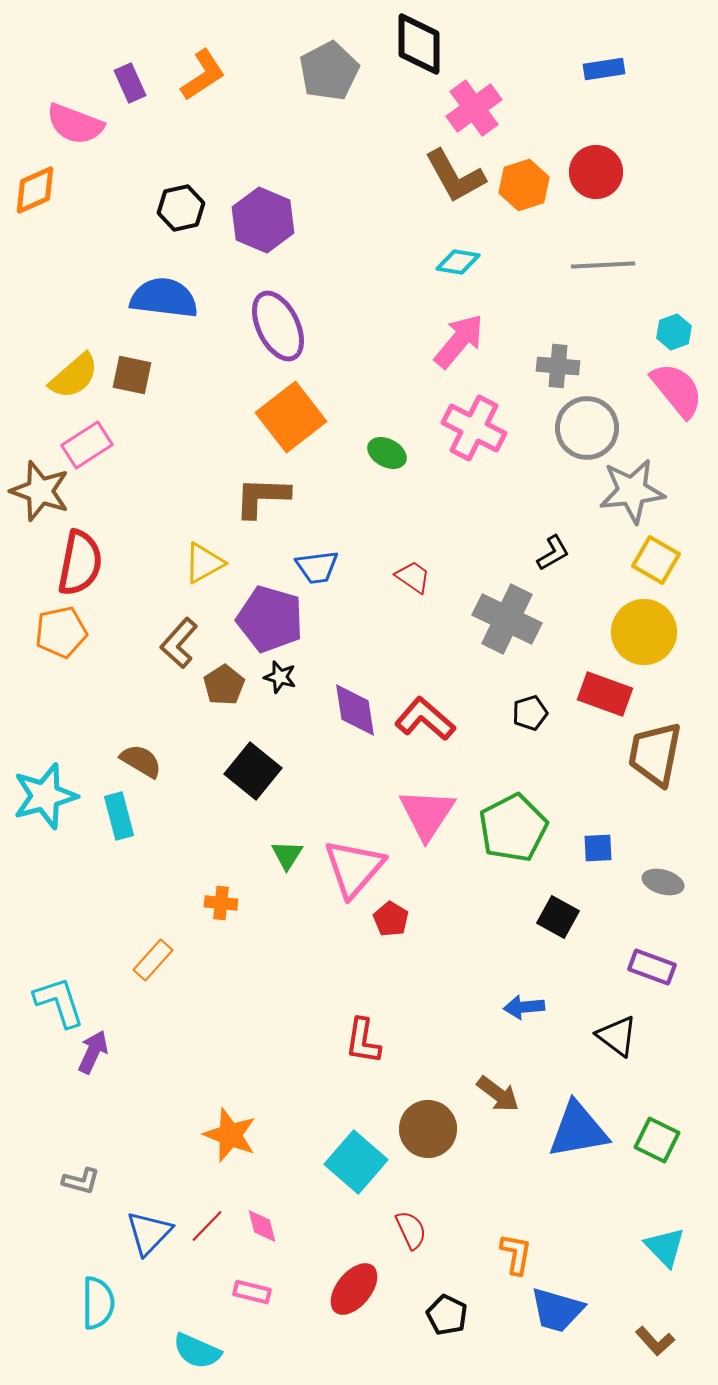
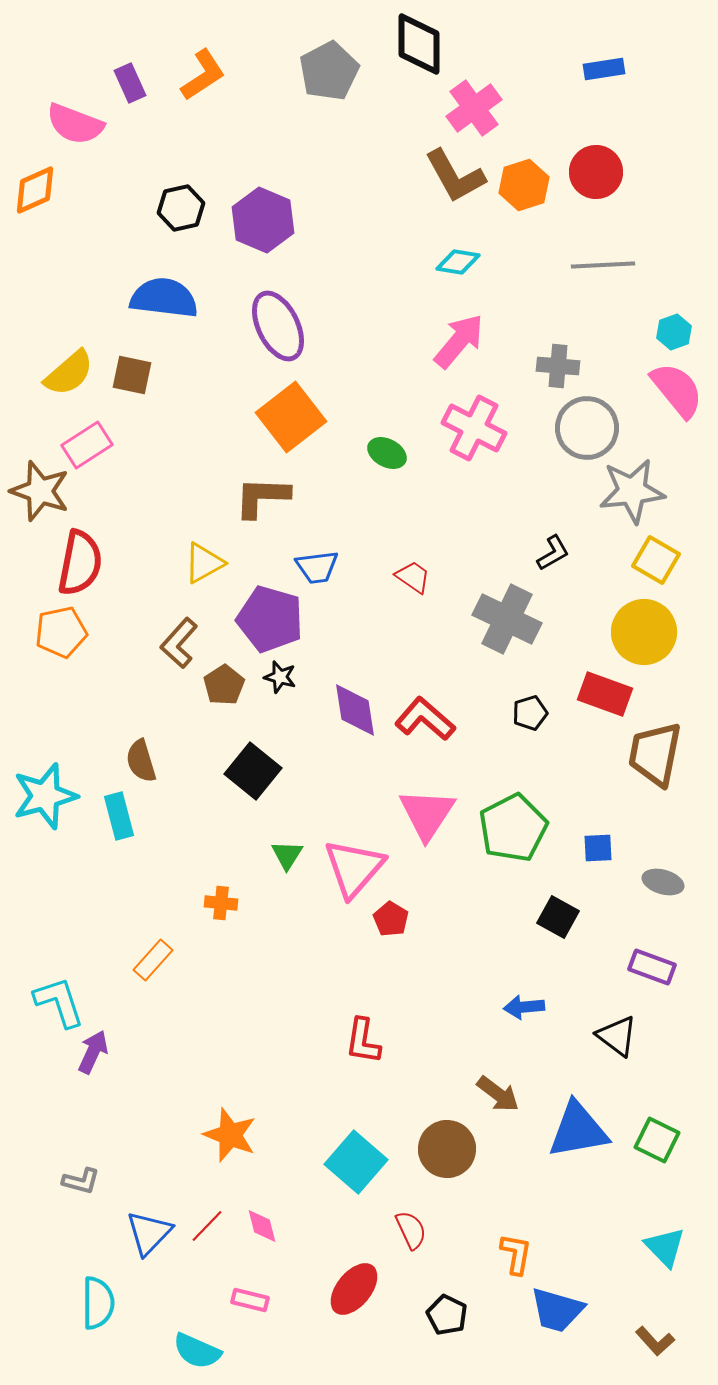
yellow semicircle at (74, 376): moved 5 px left, 3 px up
brown semicircle at (141, 761): rotated 138 degrees counterclockwise
brown circle at (428, 1129): moved 19 px right, 20 px down
pink rectangle at (252, 1292): moved 2 px left, 8 px down
